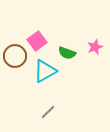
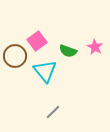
pink star: rotated 21 degrees counterclockwise
green semicircle: moved 1 px right, 2 px up
cyan triangle: rotated 40 degrees counterclockwise
gray line: moved 5 px right
